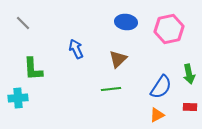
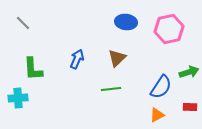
blue arrow: moved 1 px right, 10 px down; rotated 48 degrees clockwise
brown triangle: moved 1 px left, 1 px up
green arrow: moved 2 px up; rotated 96 degrees counterclockwise
